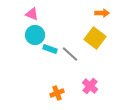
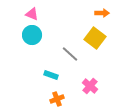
cyan circle: moved 3 px left
cyan rectangle: moved 1 px right, 26 px down
orange cross: moved 6 px down
